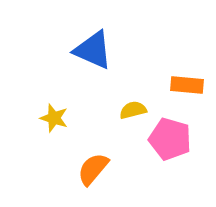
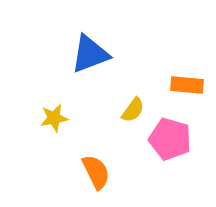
blue triangle: moved 3 px left, 4 px down; rotated 45 degrees counterclockwise
yellow semicircle: rotated 140 degrees clockwise
yellow star: rotated 28 degrees counterclockwise
orange semicircle: moved 3 px right, 3 px down; rotated 114 degrees clockwise
